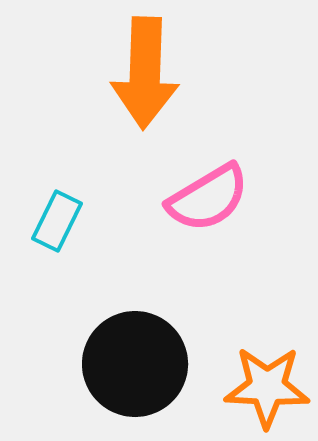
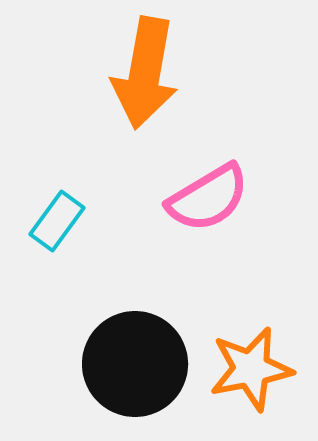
orange arrow: rotated 8 degrees clockwise
cyan rectangle: rotated 10 degrees clockwise
orange star: moved 16 px left, 18 px up; rotated 14 degrees counterclockwise
